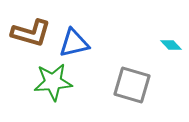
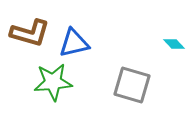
brown L-shape: moved 1 px left
cyan diamond: moved 3 px right, 1 px up
